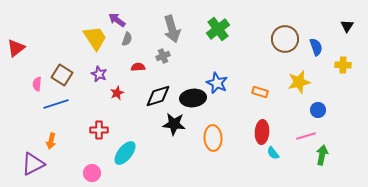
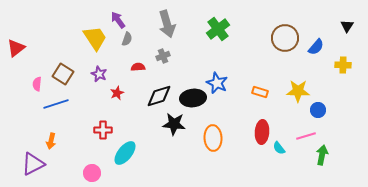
purple arrow: moved 1 px right; rotated 18 degrees clockwise
gray arrow: moved 5 px left, 5 px up
brown circle: moved 1 px up
blue semicircle: rotated 60 degrees clockwise
brown square: moved 1 px right, 1 px up
yellow star: moved 1 px left, 9 px down; rotated 15 degrees clockwise
black diamond: moved 1 px right
red cross: moved 4 px right
cyan semicircle: moved 6 px right, 5 px up
